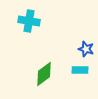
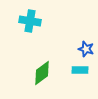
cyan cross: moved 1 px right
green diamond: moved 2 px left, 1 px up
